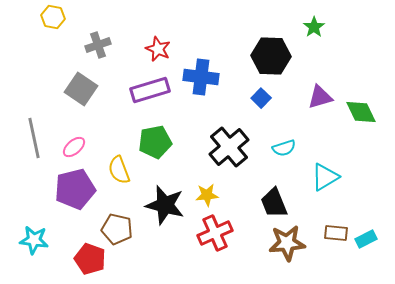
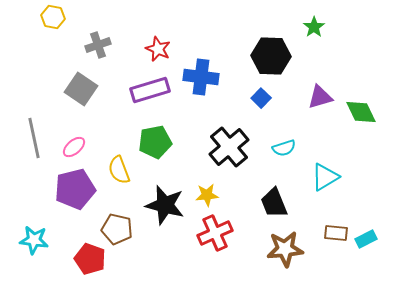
brown star: moved 2 px left, 6 px down
